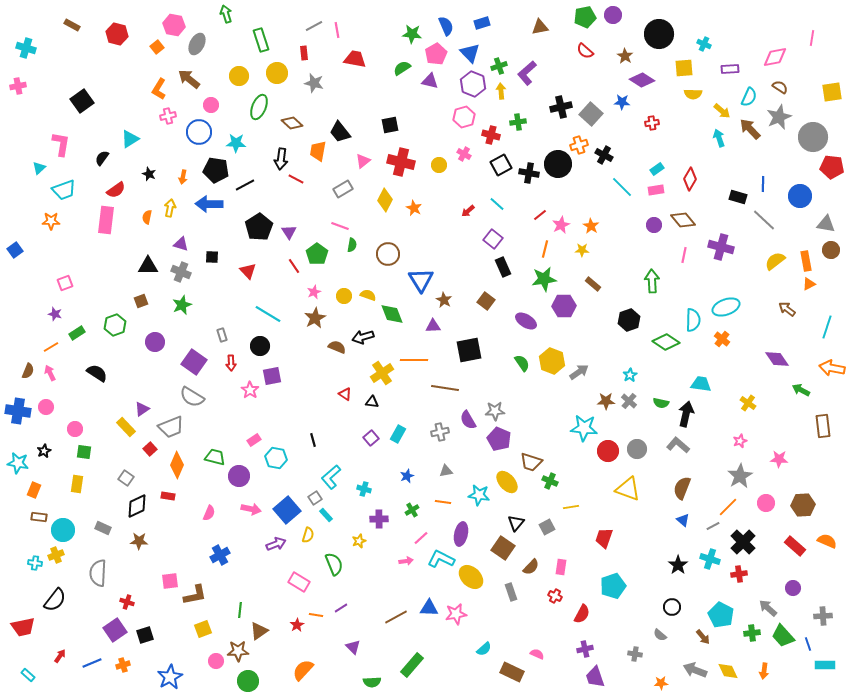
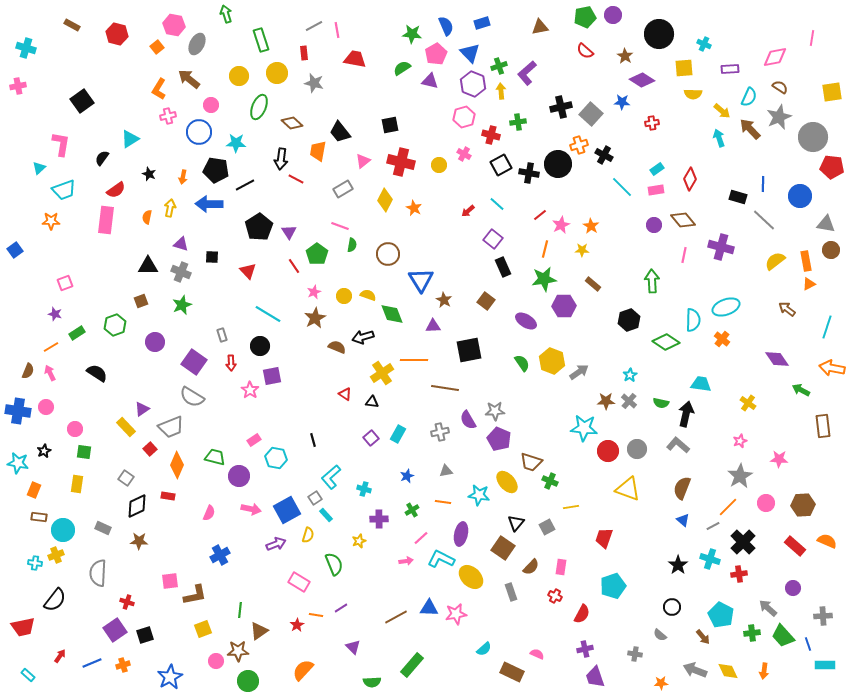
blue square at (287, 510): rotated 12 degrees clockwise
